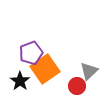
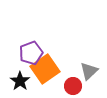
red circle: moved 4 px left
